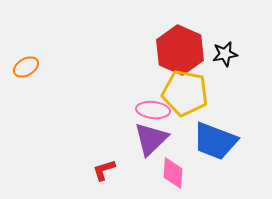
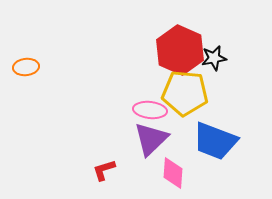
black star: moved 11 px left, 4 px down
orange ellipse: rotated 25 degrees clockwise
yellow pentagon: rotated 6 degrees counterclockwise
pink ellipse: moved 3 px left
